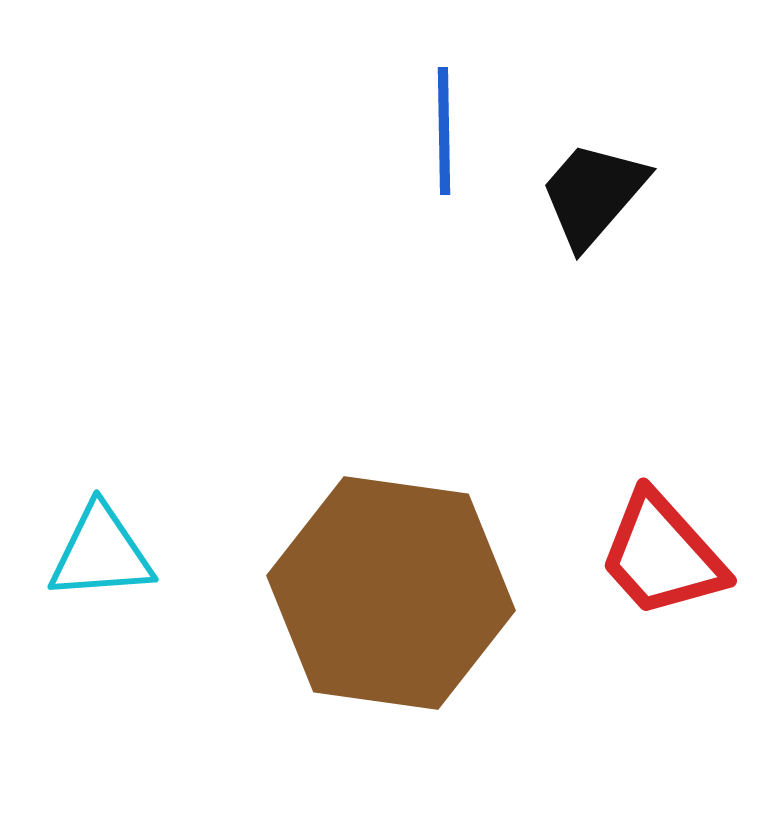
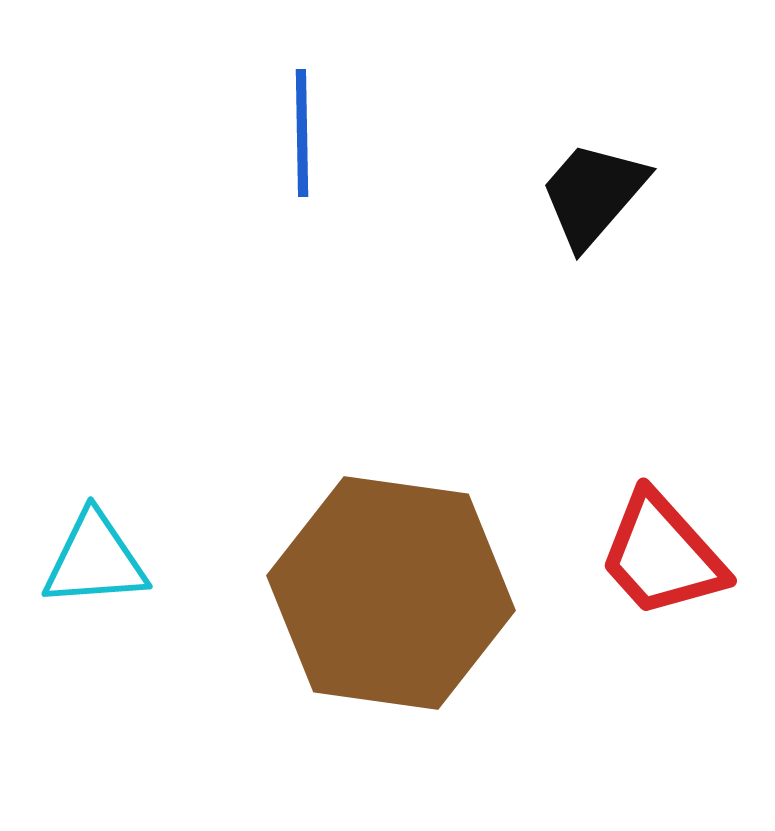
blue line: moved 142 px left, 2 px down
cyan triangle: moved 6 px left, 7 px down
